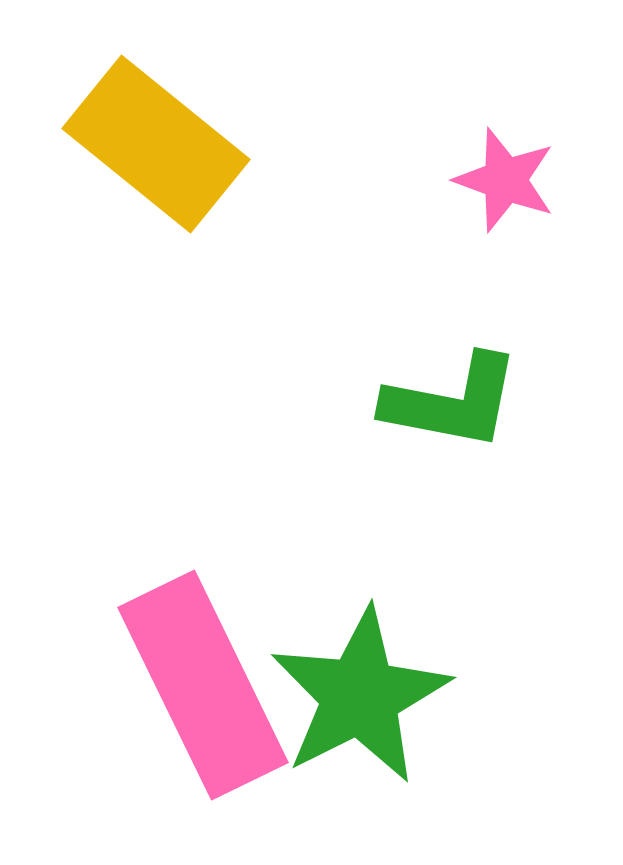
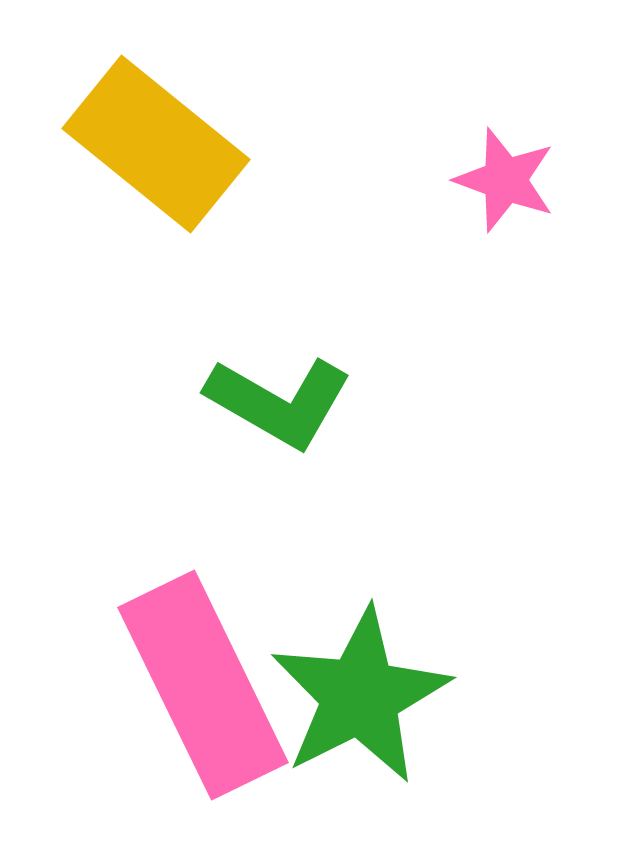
green L-shape: moved 173 px left; rotated 19 degrees clockwise
